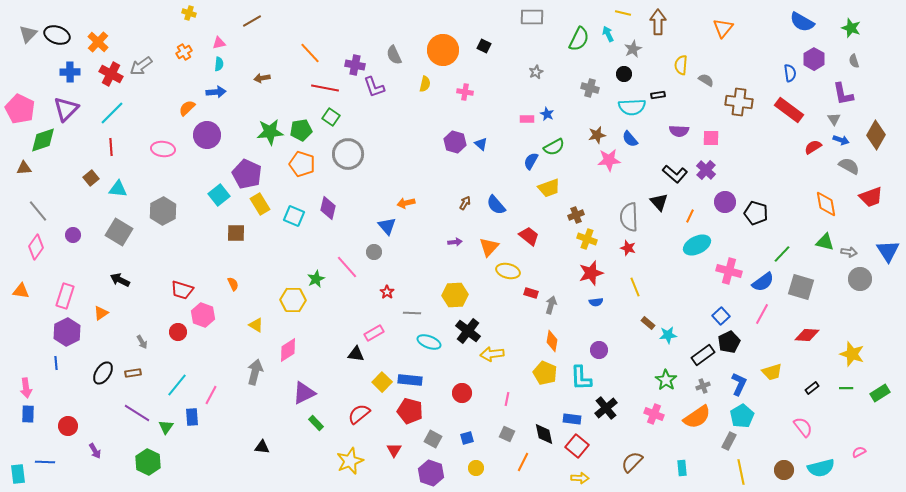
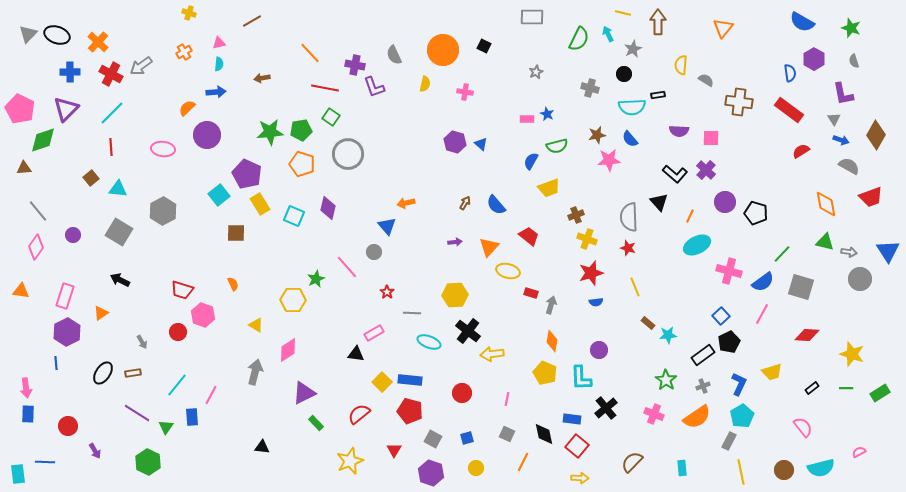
green semicircle at (554, 147): moved 3 px right, 1 px up; rotated 15 degrees clockwise
red semicircle at (813, 147): moved 12 px left, 4 px down
